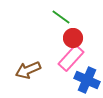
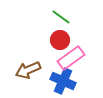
red circle: moved 13 px left, 2 px down
pink rectangle: rotated 12 degrees clockwise
blue cross: moved 24 px left, 1 px down
